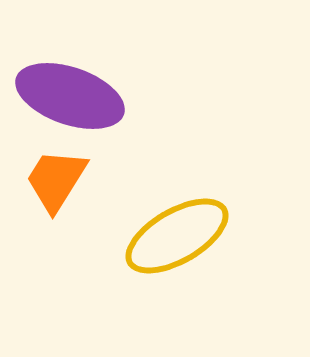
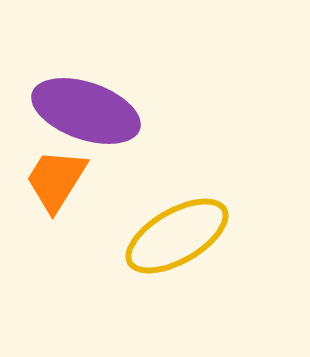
purple ellipse: moved 16 px right, 15 px down
